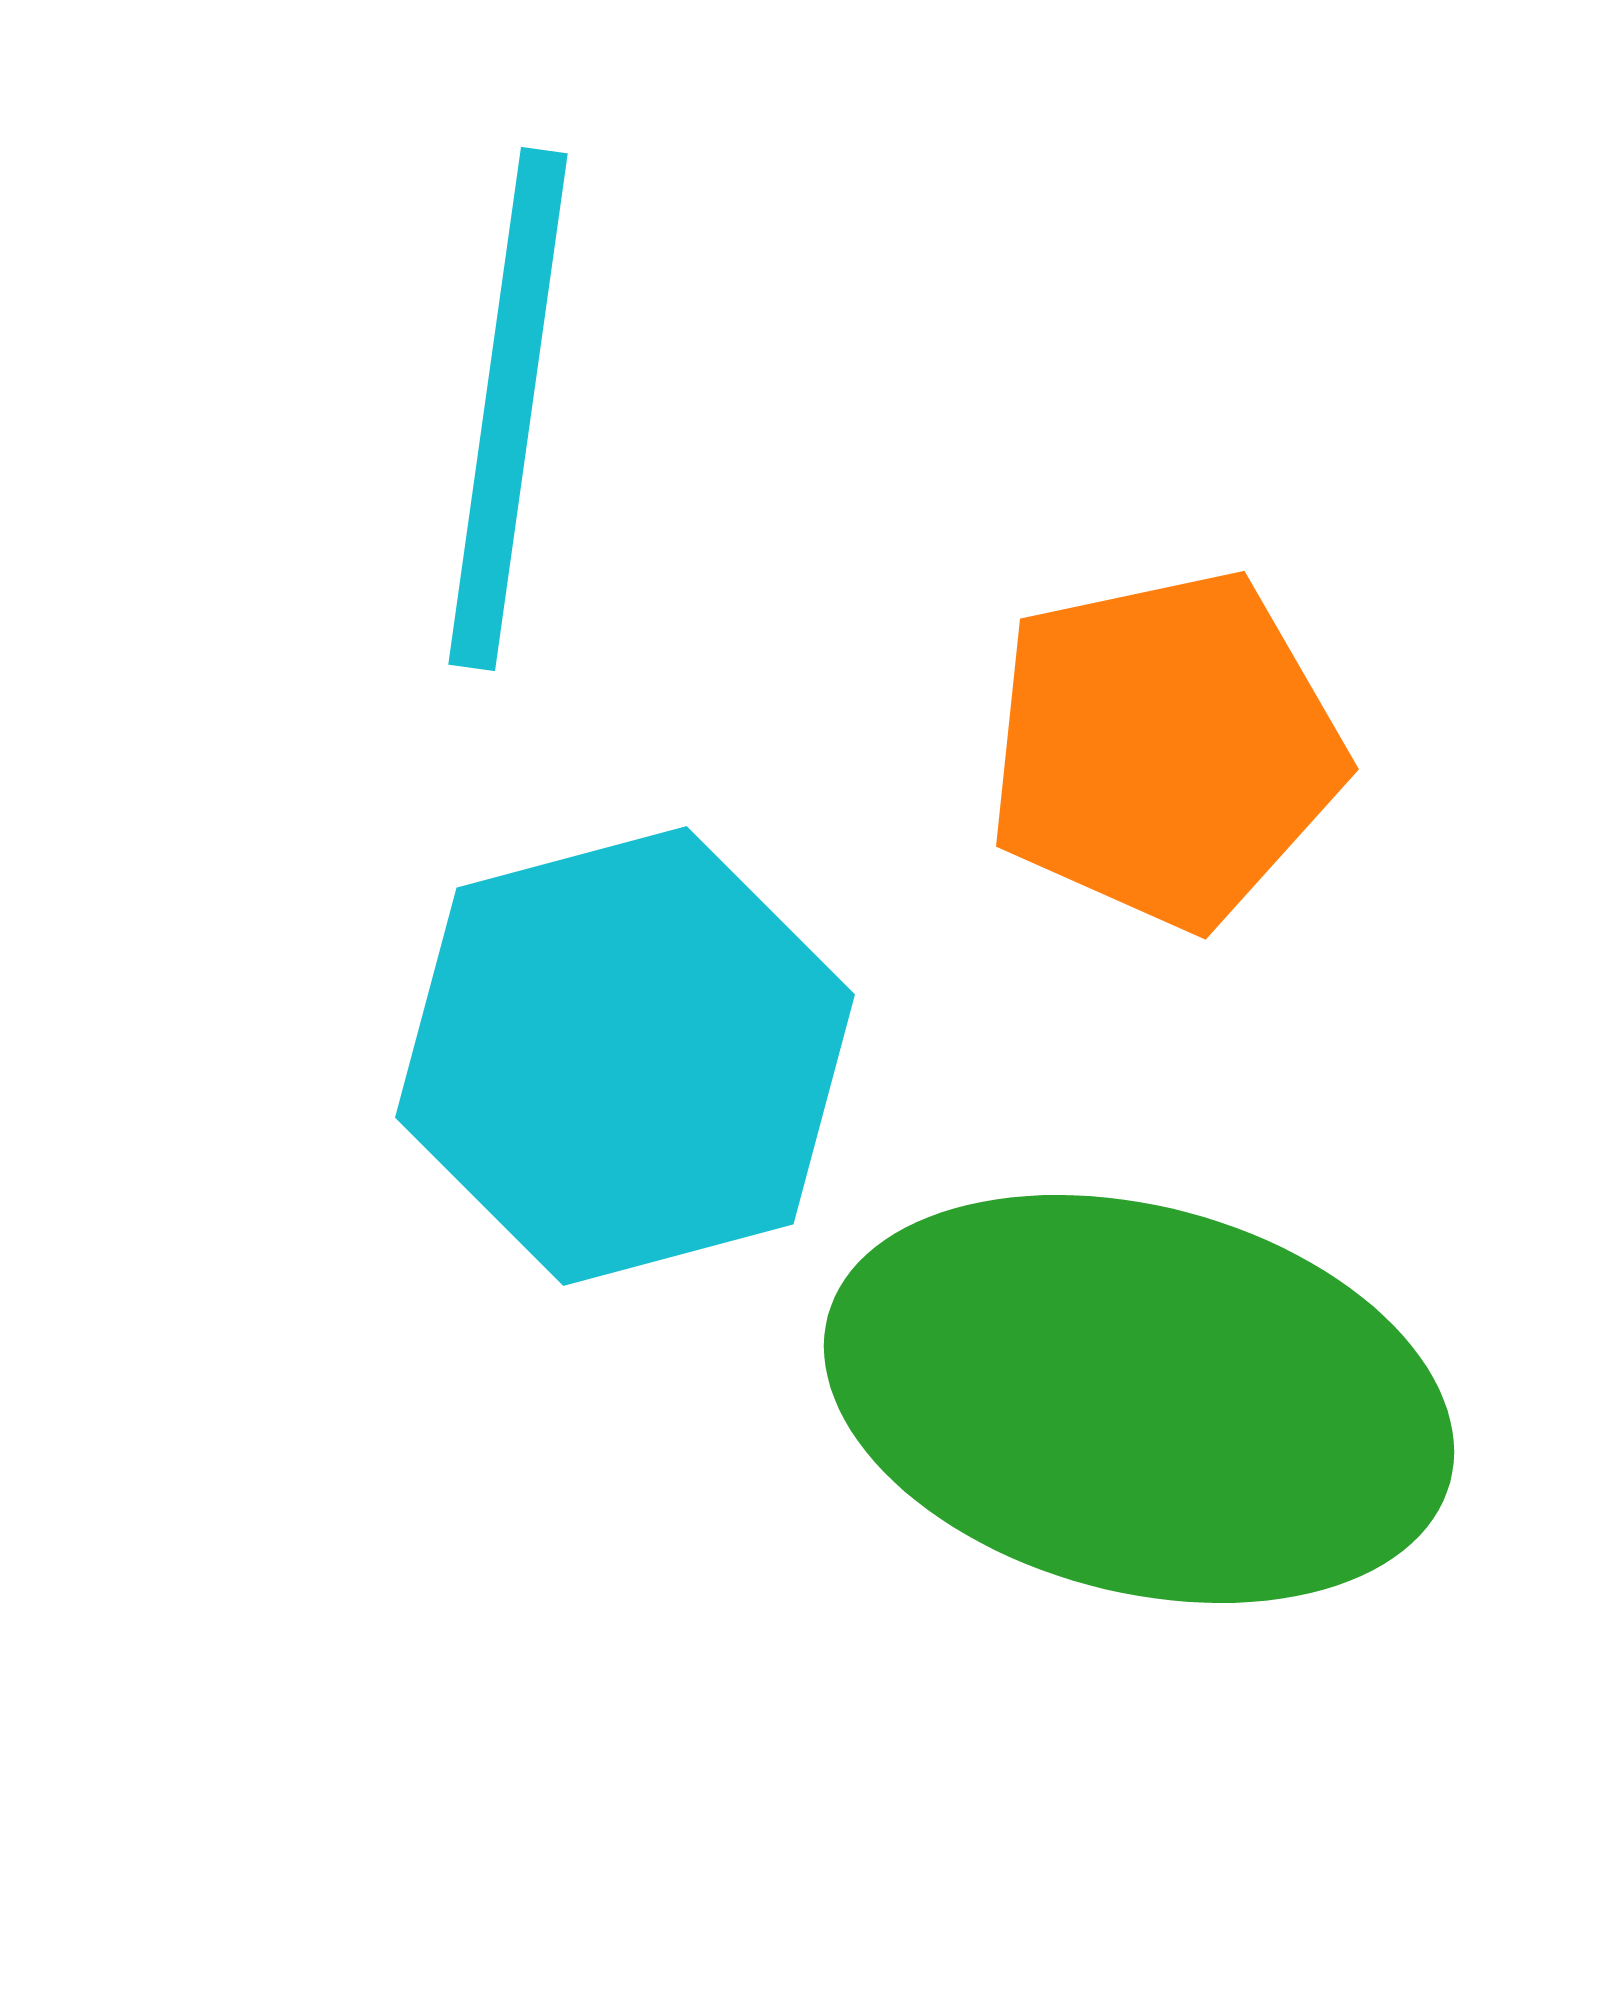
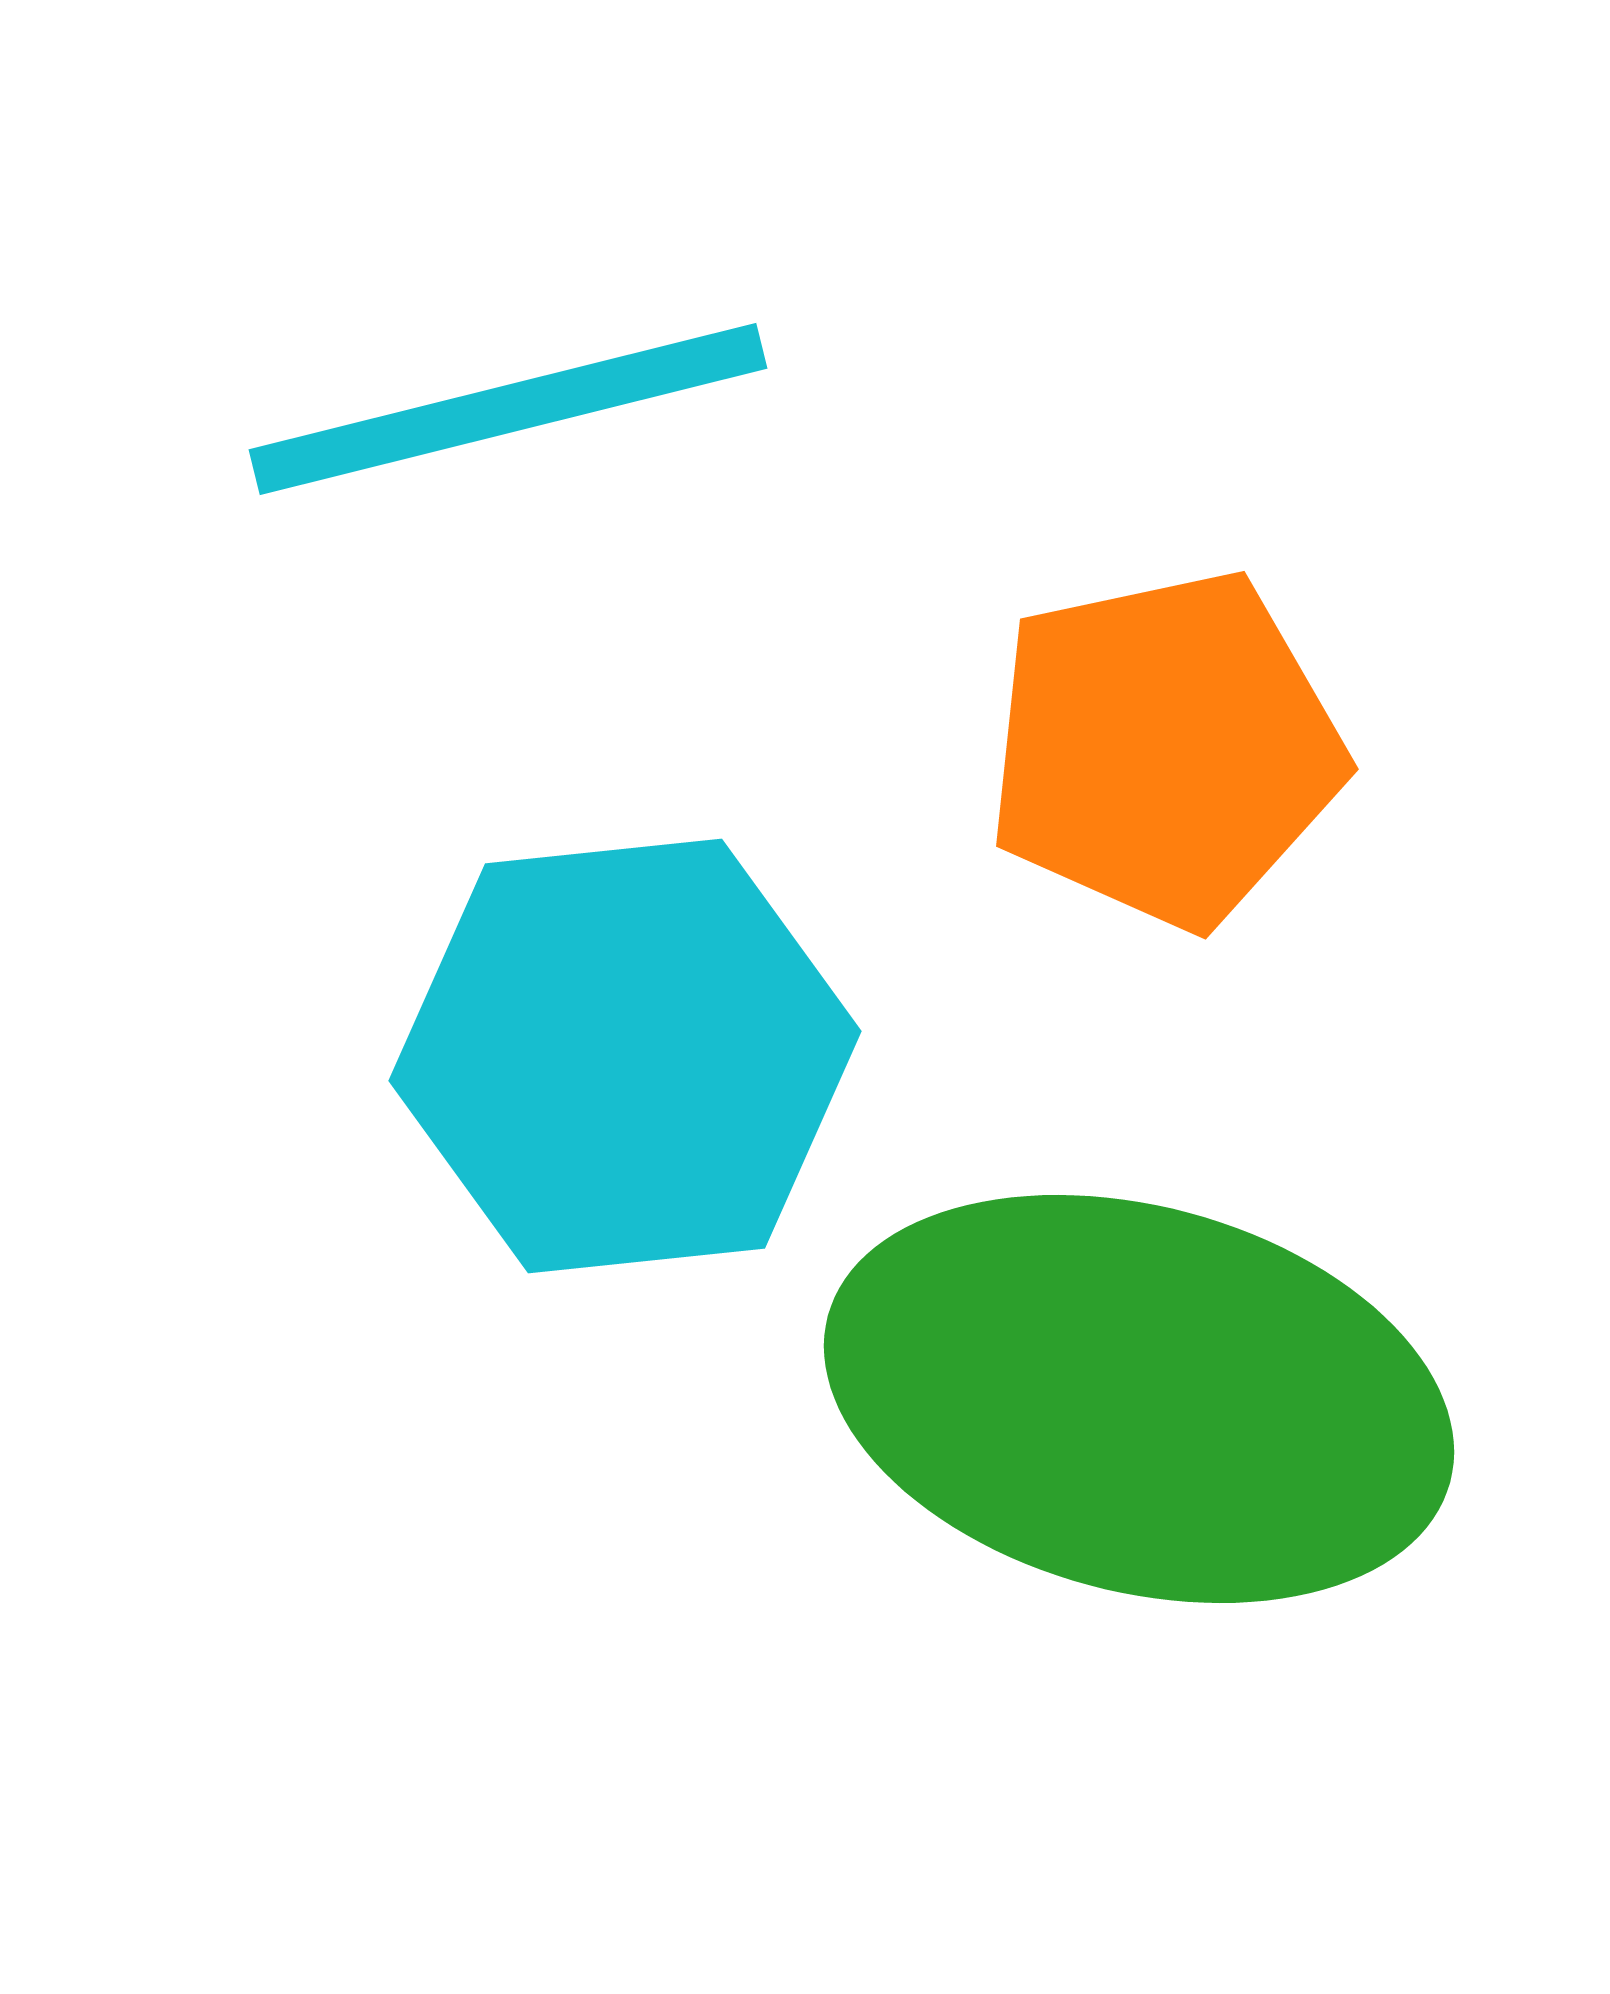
cyan line: rotated 68 degrees clockwise
cyan hexagon: rotated 9 degrees clockwise
